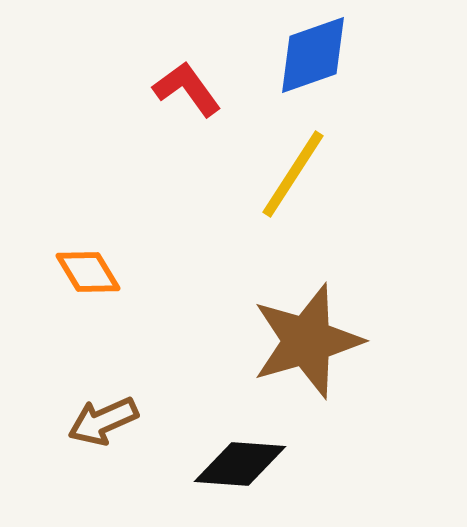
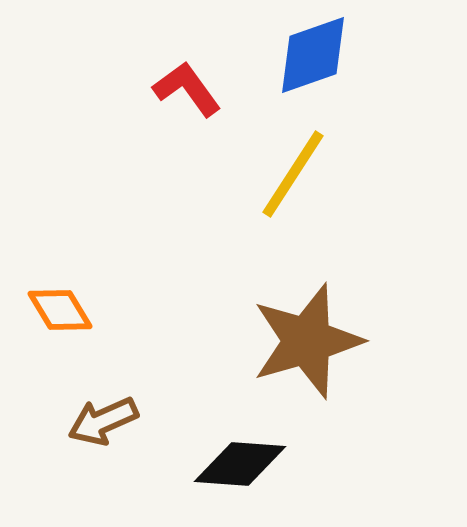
orange diamond: moved 28 px left, 38 px down
